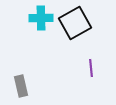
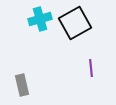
cyan cross: moved 1 px left, 1 px down; rotated 15 degrees counterclockwise
gray rectangle: moved 1 px right, 1 px up
